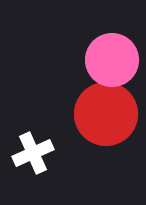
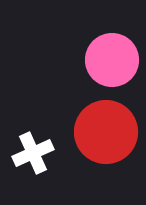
red circle: moved 18 px down
